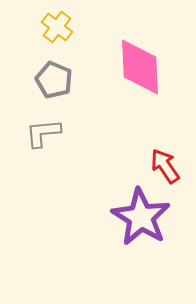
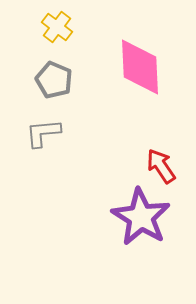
red arrow: moved 4 px left
